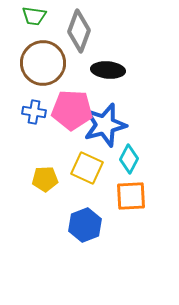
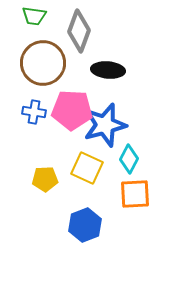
orange square: moved 4 px right, 2 px up
